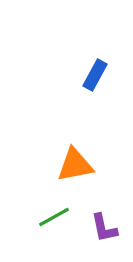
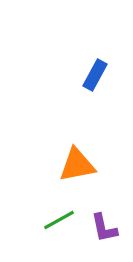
orange triangle: moved 2 px right
green line: moved 5 px right, 3 px down
